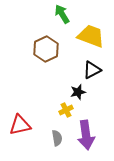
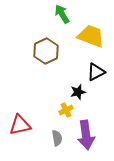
brown hexagon: moved 2 px down
black triangle: moved 4 px right, 2 px down
